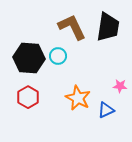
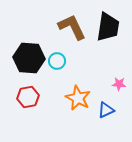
cyan circle: moved 1 px left, 5 px down
pink star: moved 1 px left, 2 px up
red hexagon: rotated 20 degrees clockwise
